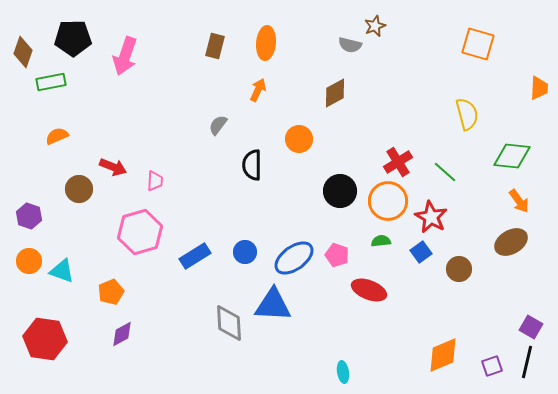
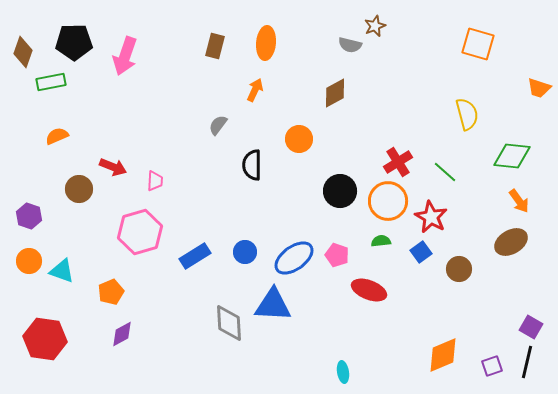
black pentagon at (73, 38): moved 1 px right, 4 px down
orange trapezoid at (539, 88): rotated 105 degrees clockwise
orange arrow at (258, 90): moved 3 px left
